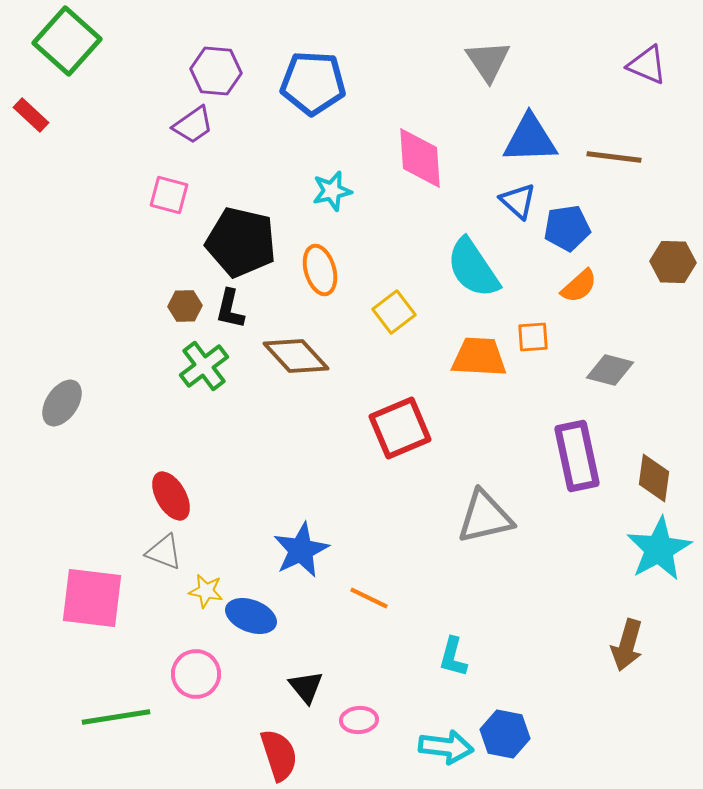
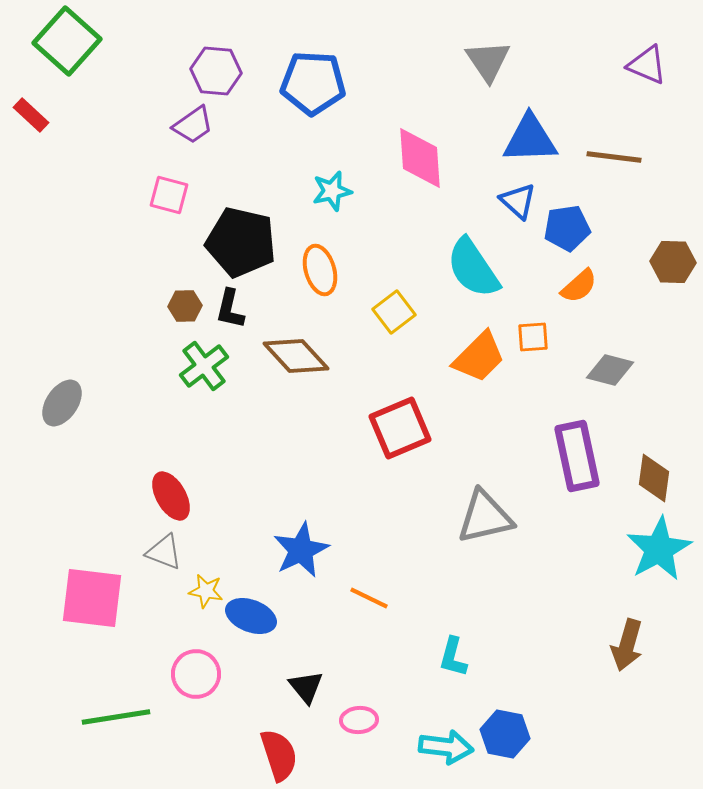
orange trapezoid at (479, 357): rotated 132 degrees clockwise
